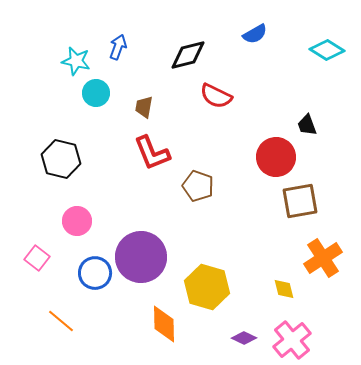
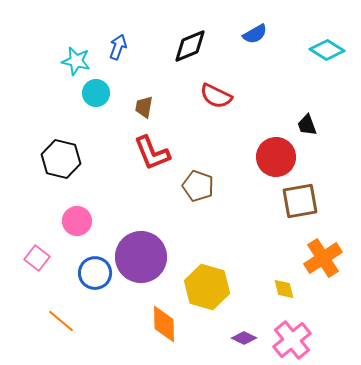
black diamond: moved 2 px right, 9 px up; rotated 9 degrees counterclockwise
